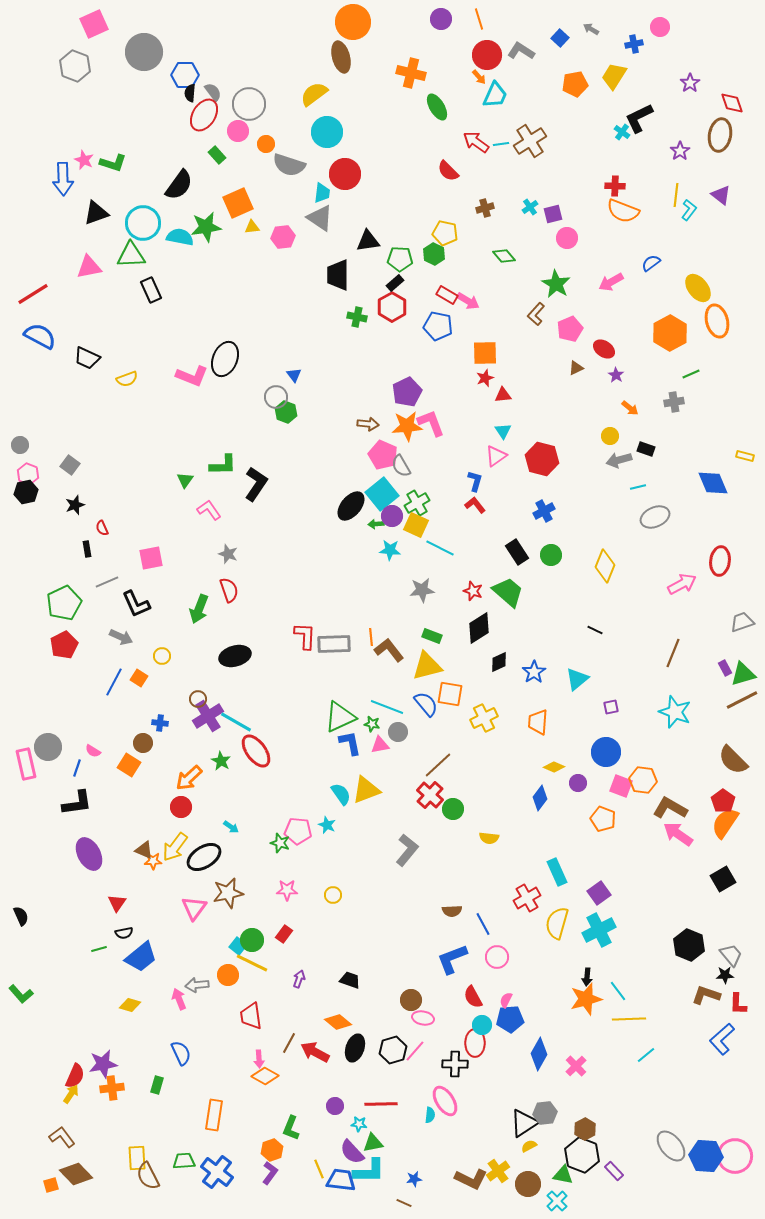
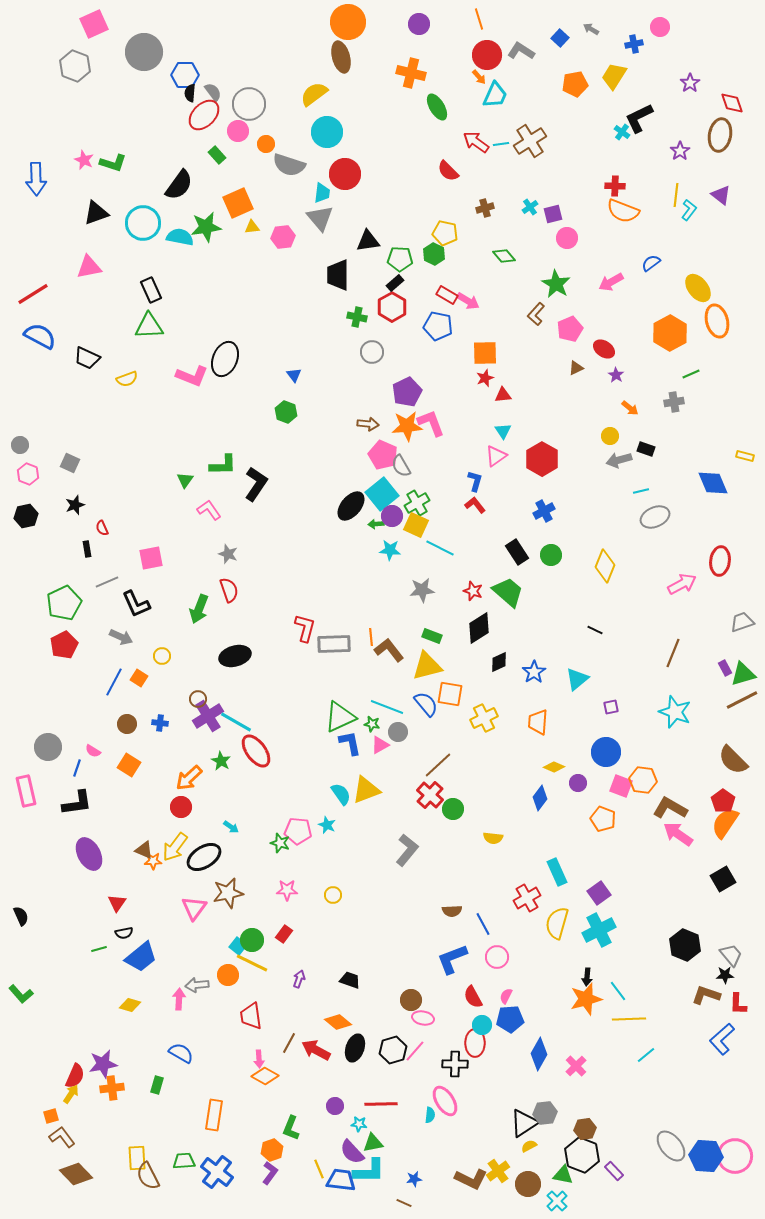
purple circle at (441, 19): moved 22 px left, 5 px down
orange circle at (353, 22): moved 5 px left
red ellipse at (204, 115): rotated 12 degrees clockwise
blue arrow at (63, 179): moved 27 px left
gray triangle at (320, 218): rotated 16 degrees clockwise
green triangle at (131, 255): moved 18 px right, 71 px down
gray circle at (276, 397): moved 96 px right, 45 px up
red hexagon at (542, 459): rotated 16 degrees clockwise
gray square at (70, 465): moved 2 px up; rotated 12 degrees counterclockwise
cyan line at (638, 487): moved 3 px right, 4 px down
black hexagon at (26, 492): moved 24 px down
red L-shape at (305, 636): moved 8 px up; rotated 12 degrees clockwise
brown circle at (143, 743): moved 16 px left, 19 px up
pink triangle at (380, 745): rotated 18 degrees counterclockwise
pink rectangle at (26, 764): moved 27 px down
yellow semicircle at (489, 838): moved 4 px right
black hexagon at (689, 945): moved 4 px left
pink arrow at (179, 999): rotated 25 degrees clockwise
pink semicircle at (506, 1000): moved 4 px up
red arrow at (315, 1052): moved 1 px right, 2 px up
blue semicircle at (181, 1053): rotated 35 degrees counterclockwise
brown hexagon at (585, 1129): rotated 20 degrees clockwise
orange square at (51, 1185): moved 69 px up
